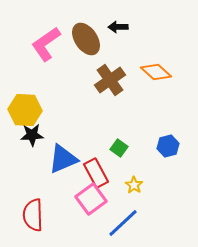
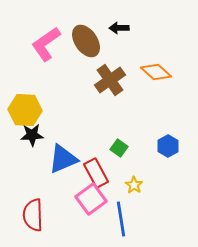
black arrow: moved 1 px right, 1 px down
brown ellipse: moved 2 px down
blue hexagon: rotated 15 degrees counterclockwise
blue line: moved 2 px left, 4 px up; rotated 56 degrees counterclockwise
